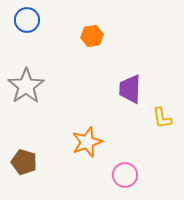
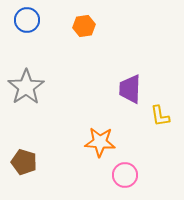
orange hexagon: moved 8 px left, 10 px up
gray star: moved 1 px down
yellow L-shape: moved 2 px left, 2 px up
orange star: moved 13 px right; rotated 24 degrees clockwise
